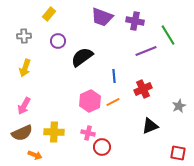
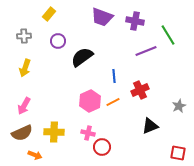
red cross: moved 3 px left, 1 px down
